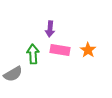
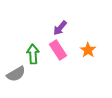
purple arrow: moved 10 px right, 1 px up; rotated 35 degrees clockwise
pink rectangle: moved 2 px left; rotated 48 degrees clockwise
gray semicircle: moved 3 px right
